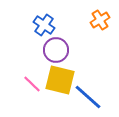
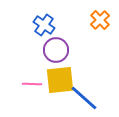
orange cross: rotated 12 degrees counterclockwise
yellow square: rotated 20 degrees counterclockwise
pink line: rotated 42 degrees counterclockwise
blue line: moved 4 px left, 1 px down
